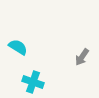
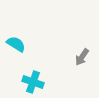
cyan semicircle: moved 2 px left, 3 px up
